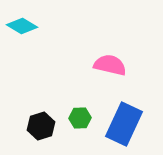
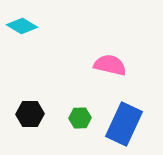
black hexagon: moved 11 px left, 12 px up; rotated 16 degrees clockwise
